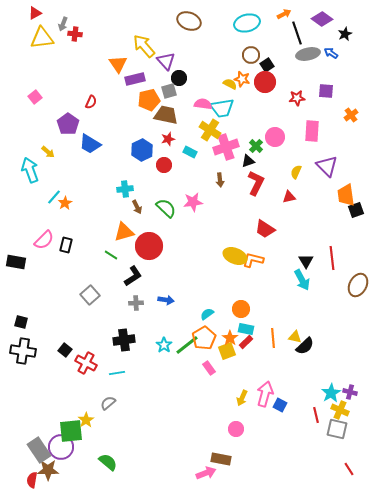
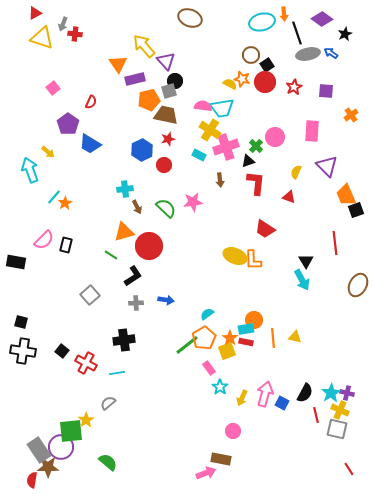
orange arrow at (284, 14): rotated 112 degrees clockwise
brown ellipse at (189, 21): moved 1 px right, 3 px up
cyan ellipse at (247, 23): moved 15 px right, 1 px up
yellow triangle at (42, 38): rotated 25 degrees clockwise
black circle at (179, 78): moved 4 px left, 3 px down
pink square at (35, 97): moved 18 px right, 9 px up
red star at (297, 98): moved 3 px left, 11 px up; rotated 21 degrees counterclockwise
pink semicircle at (203, 104): moved 2 px down
cyan rectangle at (190, 152): moved 9 px right, 3 px down
red L-shape at (256, 183): rotated 20 degrees counterclockwise
orange trapezoid at (346, 195): rotated 15 degrees counterclockwise
red triangle at (289, 197): rotated 32 degrees clockwise
red line at (332, 258): moved 3 px right, 15 px up
orange L-shape at (253, 260): rotated 105 degrees counterclockwise
orange circle at (241, 309): moved 13 px right, 11 px down
cyan rectangle at (246, 329): rotated 21 degrees counterclockwise
red rectangle at (246, 342): rotated 56 degrees clockwise
cyan star at (164, 345): moved 56 px right, 42 px down
black semicircle at (305, 346): moved 47 px down; rotated 18 degrees counterclockwise
black square at (65, 350): moved 3 px left, 1 px down
purple cross at (350, 392): moved 3 px left, 1 px down
blue square at (280, 405): moved 2 px right, 2 px up
pink circle at (236, 429): moved 3 px left, 2 px down
brown star at (48, 470): moved 3 px up
